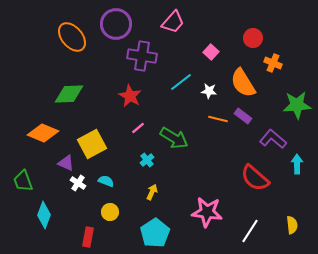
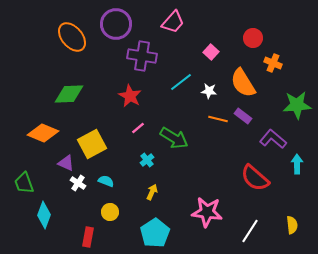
green trapezoid: moved 1 px right, 2 px down
